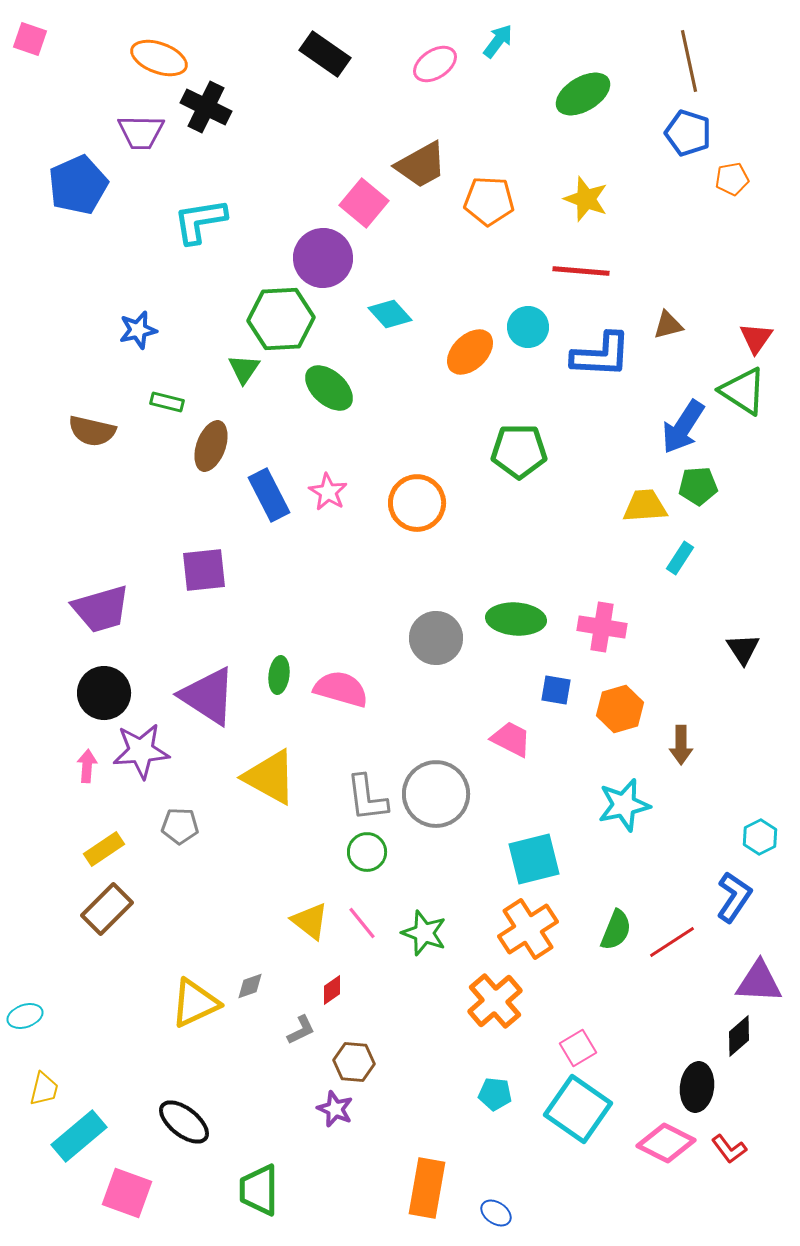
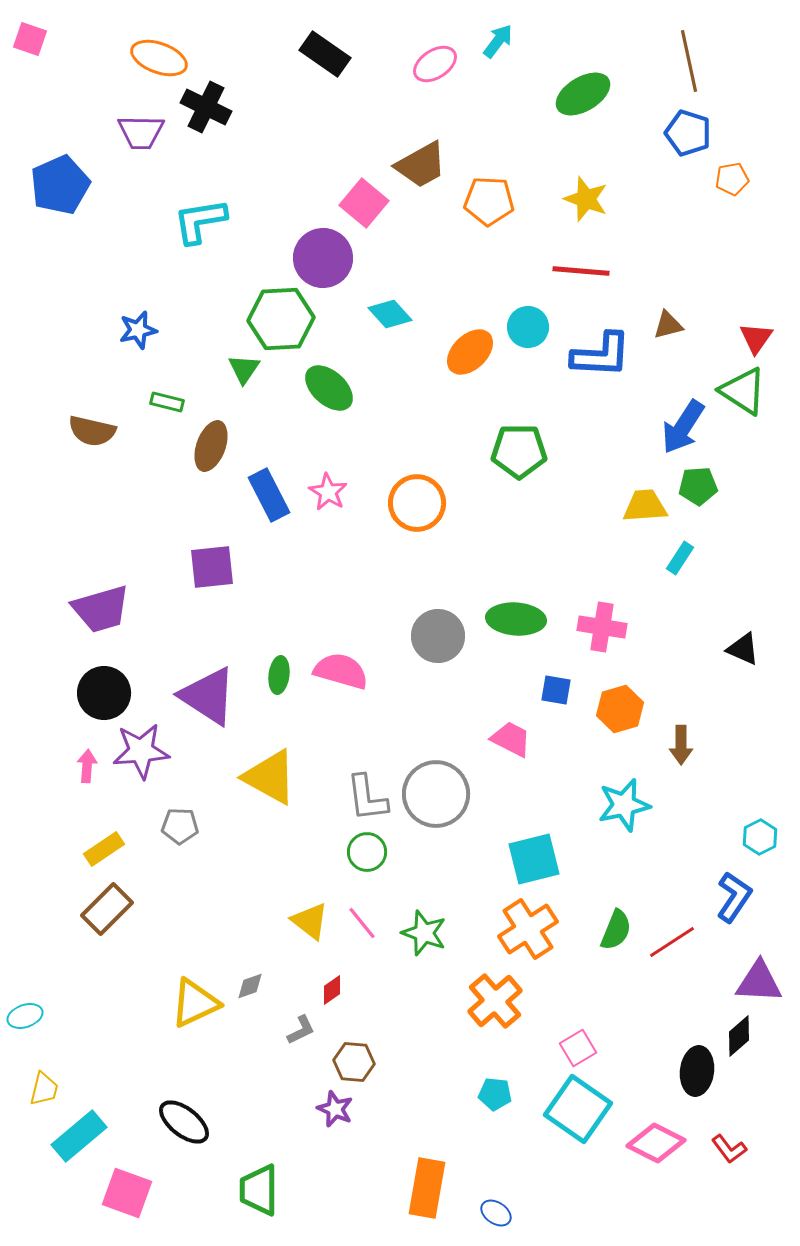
blue pentagon at (78, 185): moved 18 px left
purple square at (204, 570): moved 8 px right, 3 px up
gray circle at (436, 638): moved 2 px right, 2 px up
black triangle at (743, 649): rotated 33 degrees counterclockwise
pink semicircle at (341, 689): moved 18 px up
black ellipse at (697, 1087): moved 16 px up
pink diamond at (666, 1143): moved 10 px left
